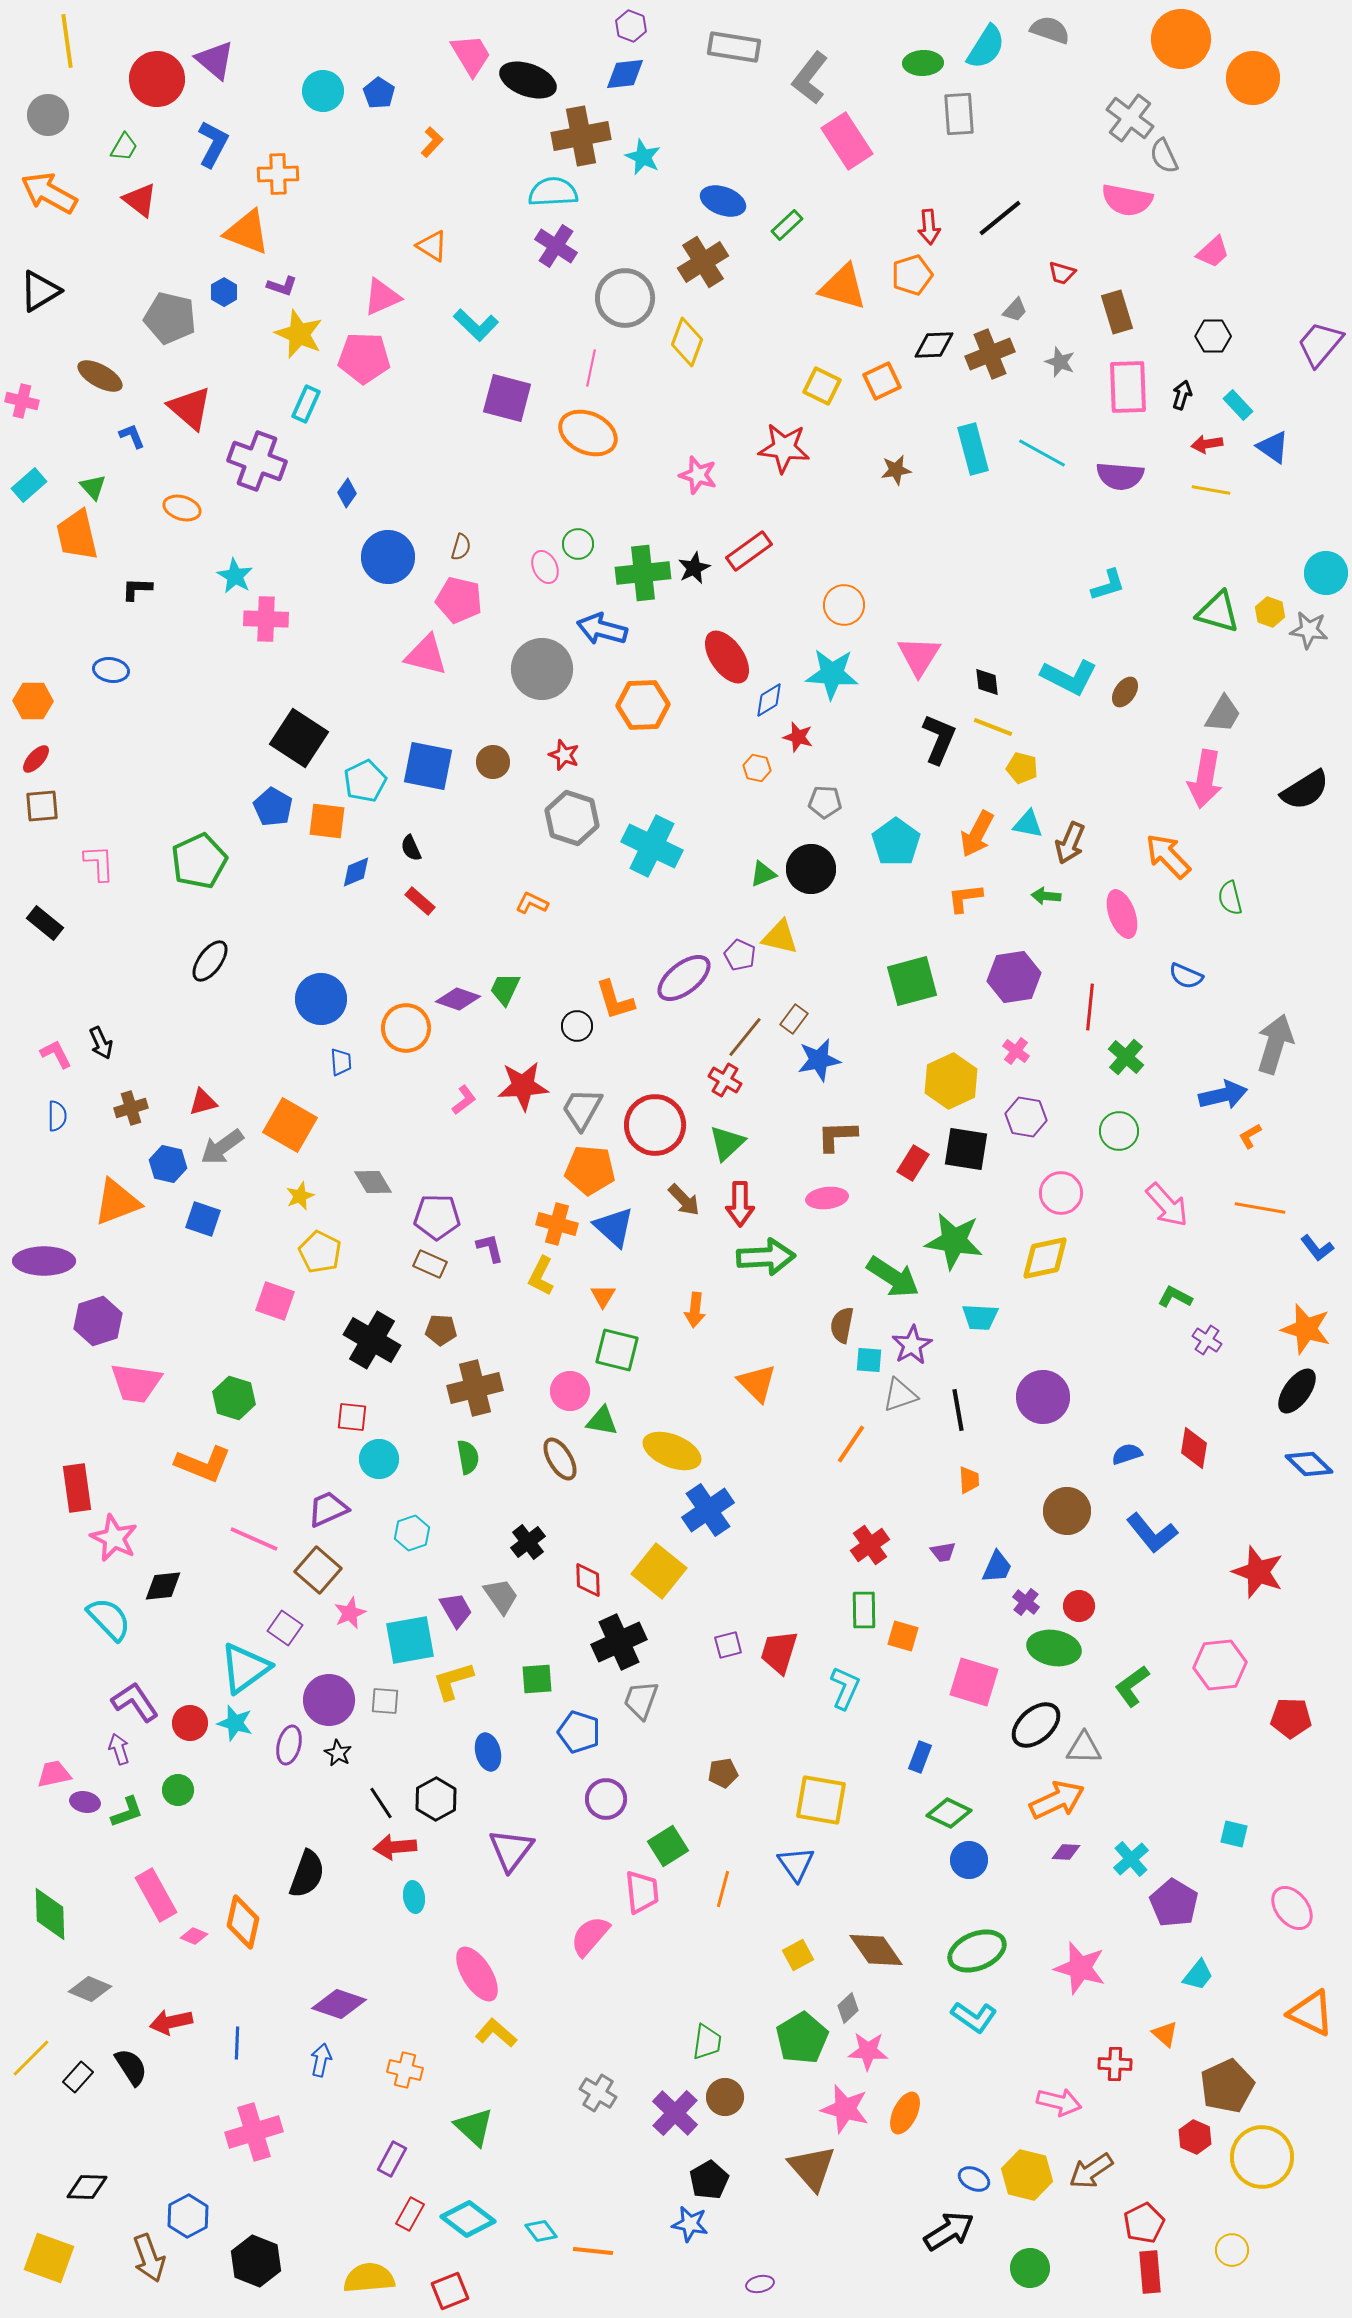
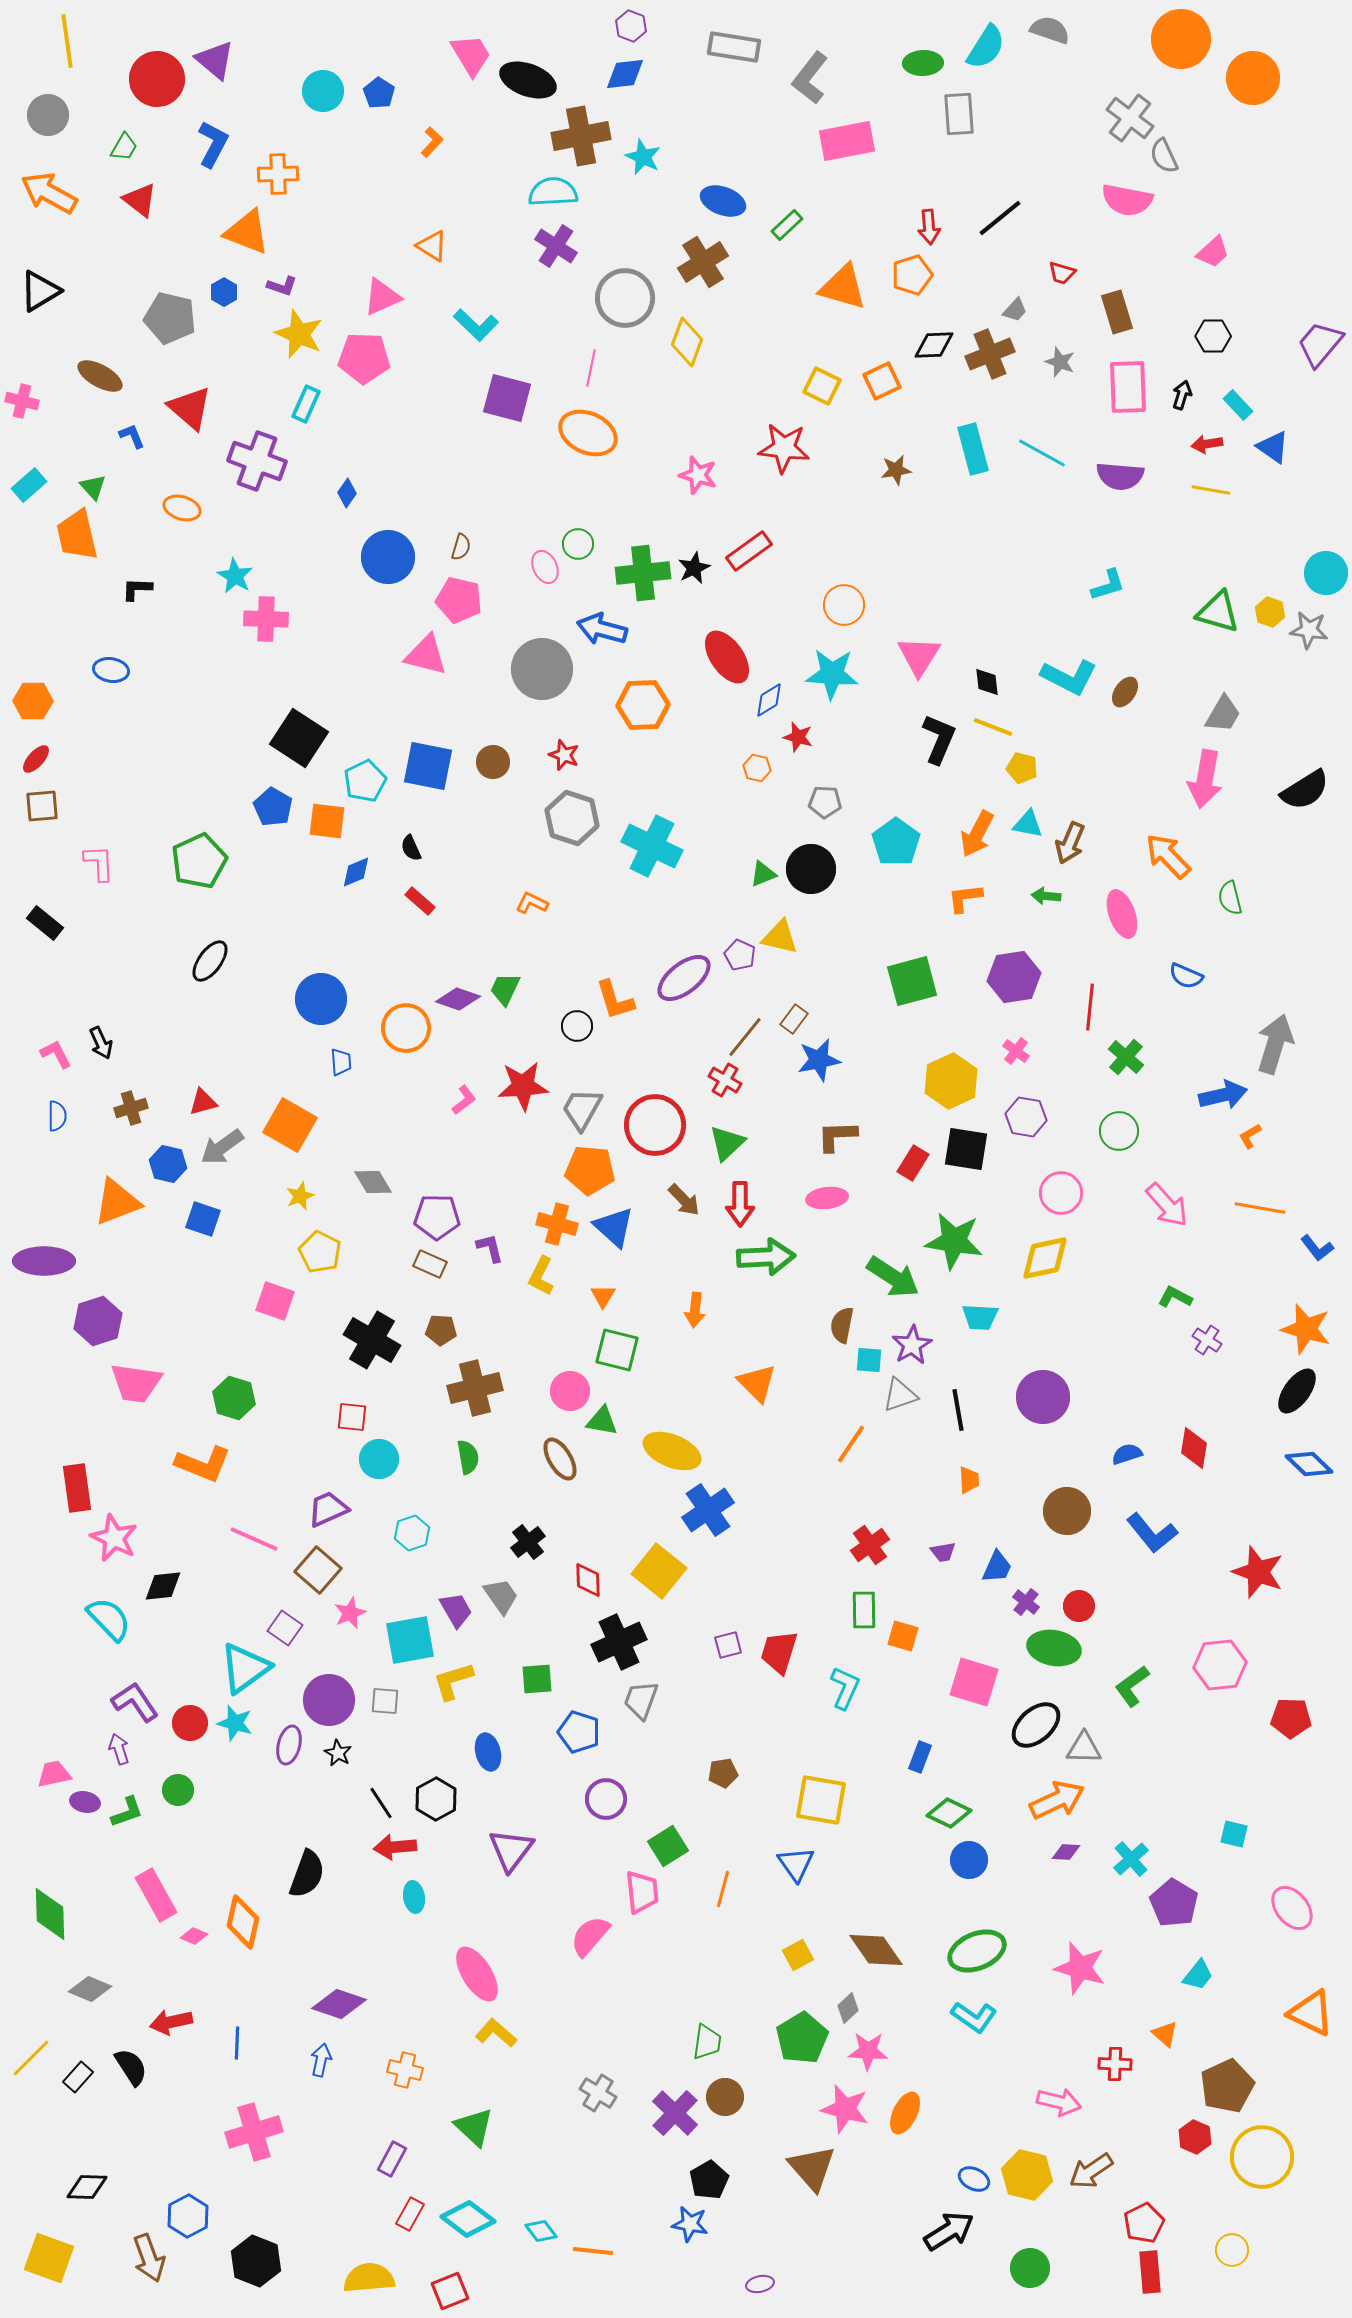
pink rectangle at (847, 141): rotated 68 degrees counterclockwise
